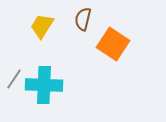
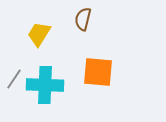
yellow trapezoid: moved 3 px left, 8 px down
orange square: moved 15 px left, 28 px down; rotated 28 degrees counterclockwise
cyan cross: moved 1 px right
